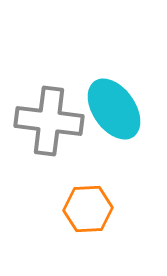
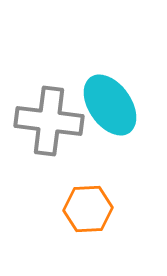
cyan ellipse: moved 4 px left, 4 px up
